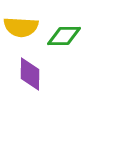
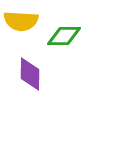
yellow semicircle: moved 6 px up
